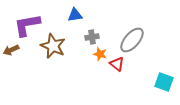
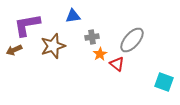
blue triangle: moved 2 px left, 1 px down
brown star: rotated 30 degrees clockwise
brown arrow: moved 3 px right
orange star: rotated 24 degrees clockwise
